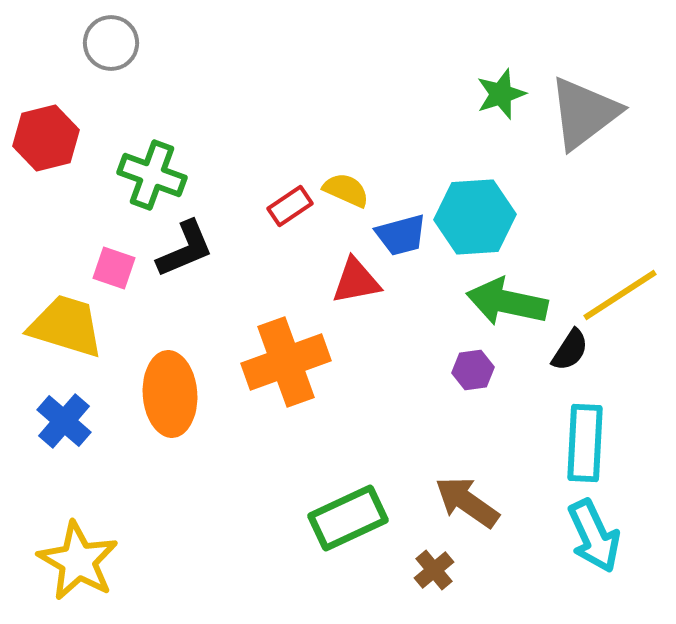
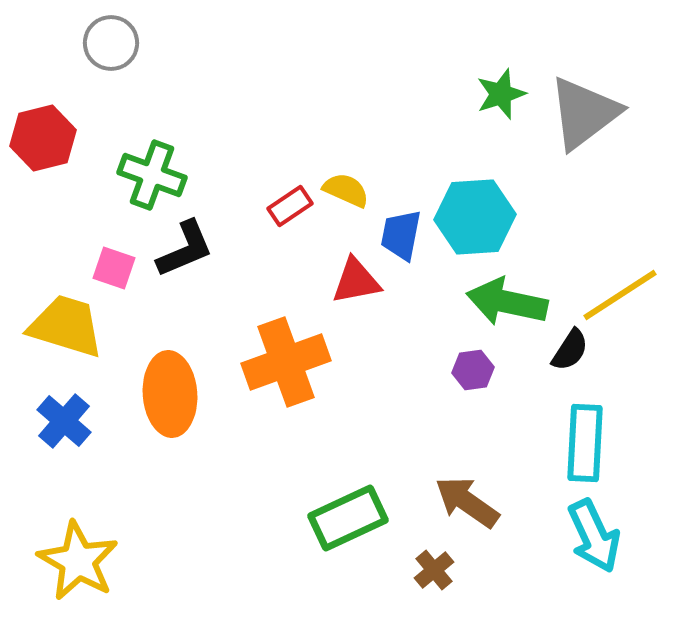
red hexagon: moved 3 px left
blue trapezoid: rotated 116 degrees clockwise
